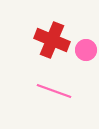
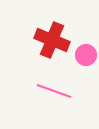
pink circle: moved 5 px down
